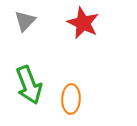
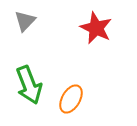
red star: moved 13 px right, 5 px down
orange ellipse: rotated 28 degrees clockwise
